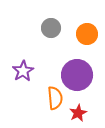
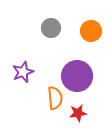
orange circle: moved 4 px right, 3 px up
purple star: moved 1 px down; rotated 10 degrees clockwise
purple circle: moved 1 px down
red star: rotated 18 degrees clockwise
